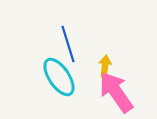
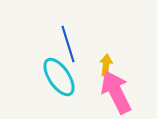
yellow arrow: moved 1 px right, 1 px up
pink arrow: rotated 9 degrees clockwise
